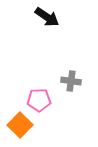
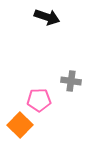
black arrow: rotated 15 degrees counterclockwise
